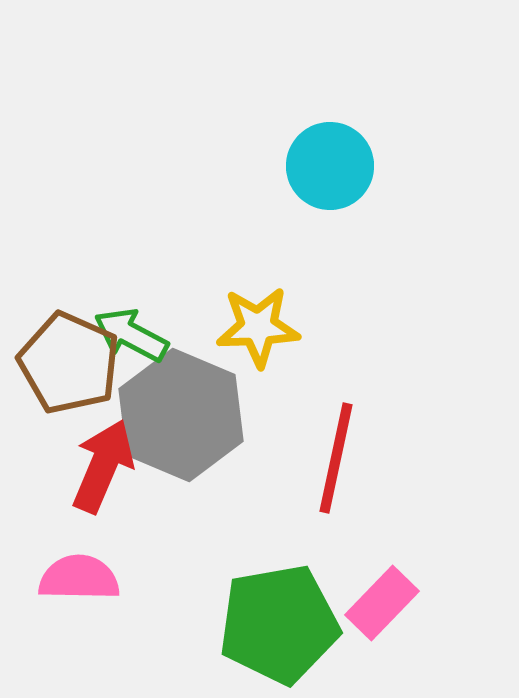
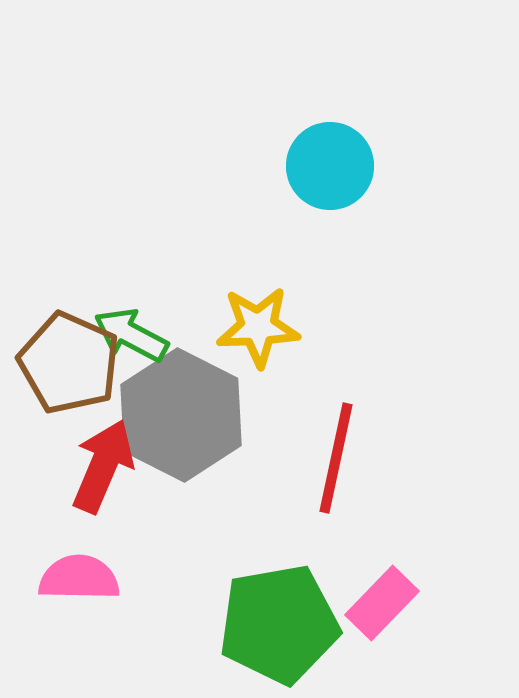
gray hexagon: rotated 4 degrees clockwise
